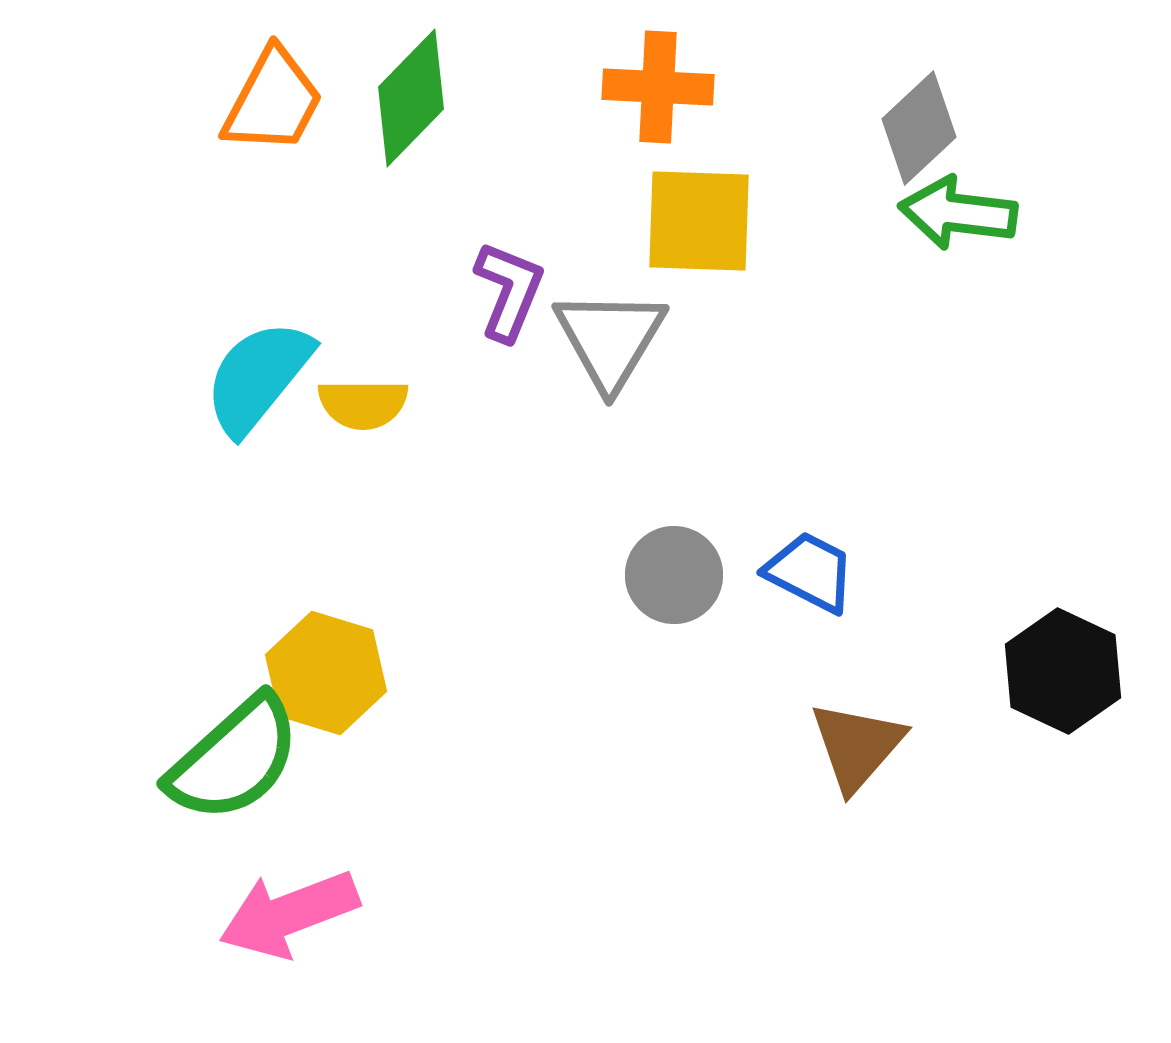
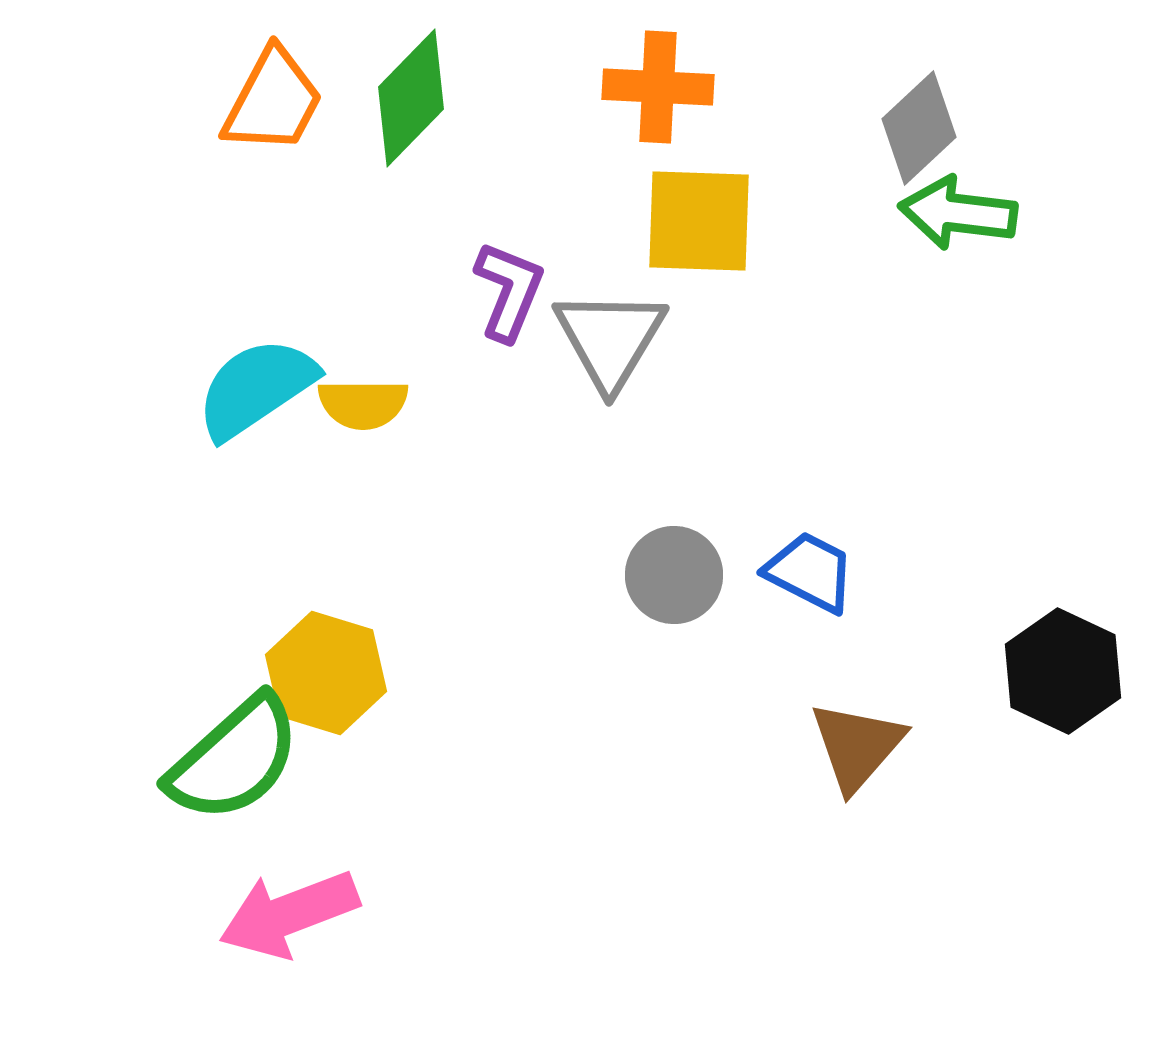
cyan semicircle: moved 2 px left, 11 px down; rotated 17 degrees clockwise
